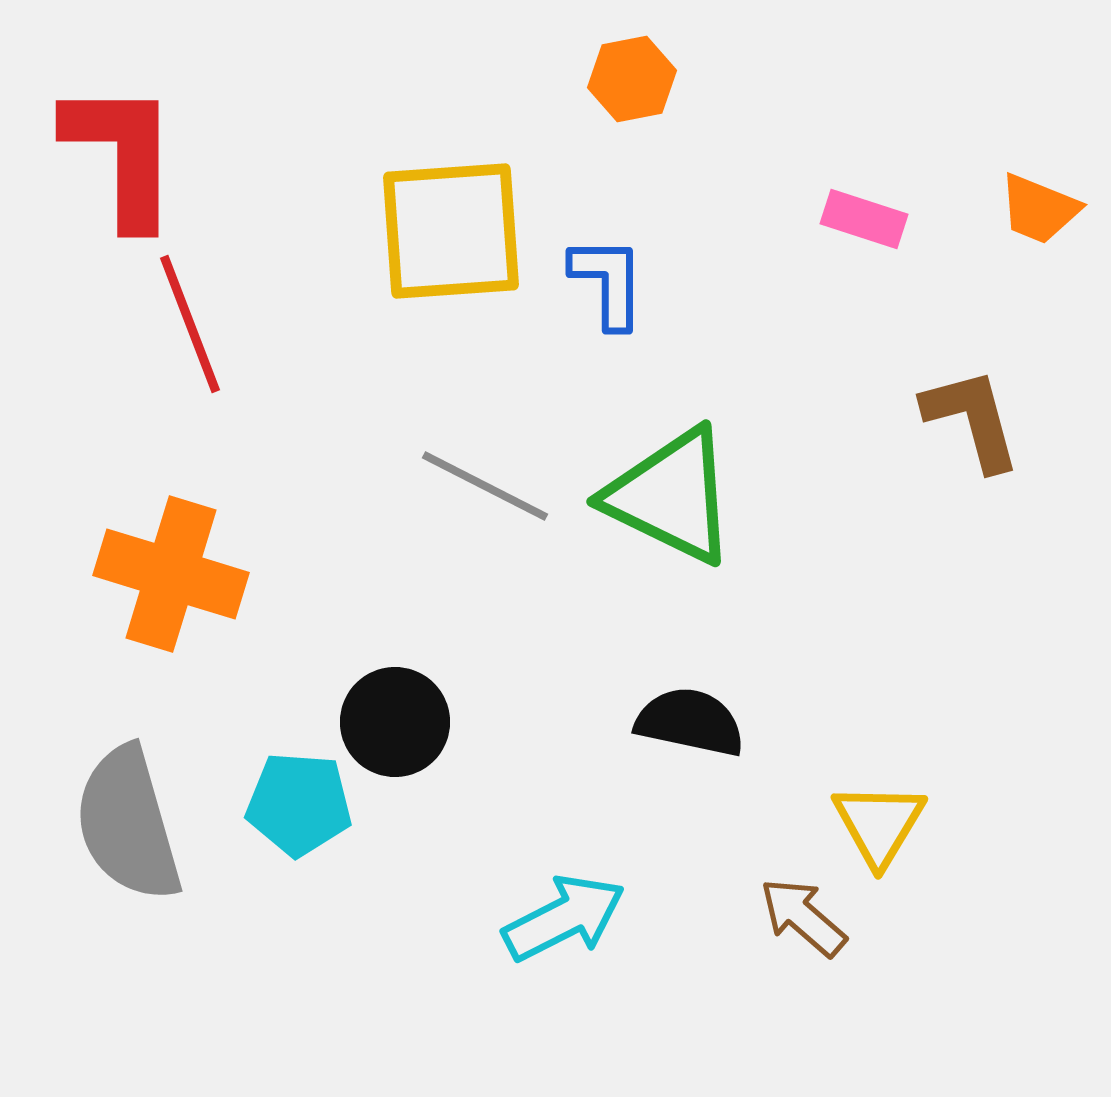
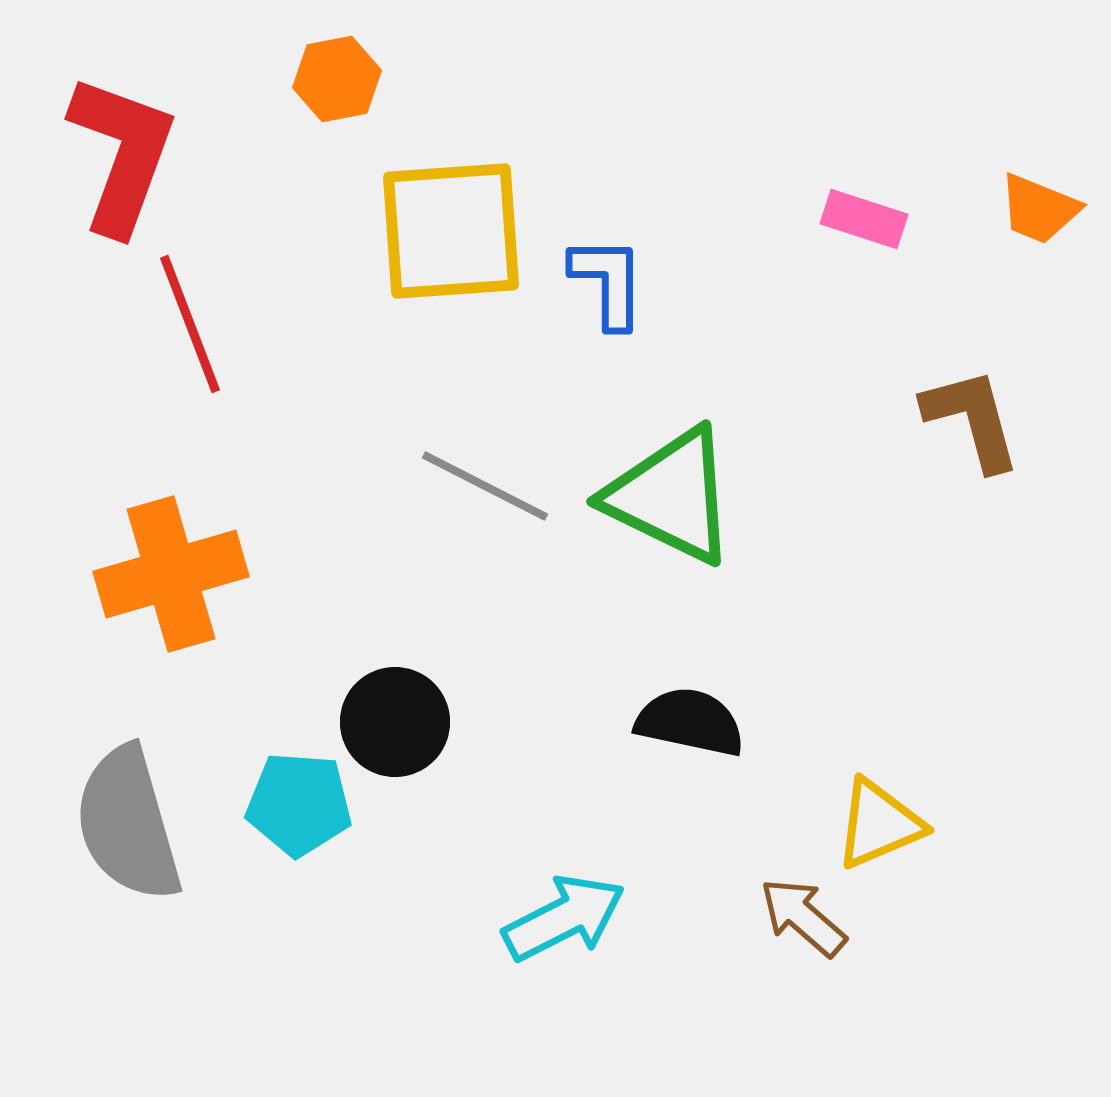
orange hexagon: moved 295 px left
red L-shape: rotated 20 degrees clockwise
orange cross: rotated 33 degrees counterclockwise
yellow triangle: rotated 36 degrees clockwise
